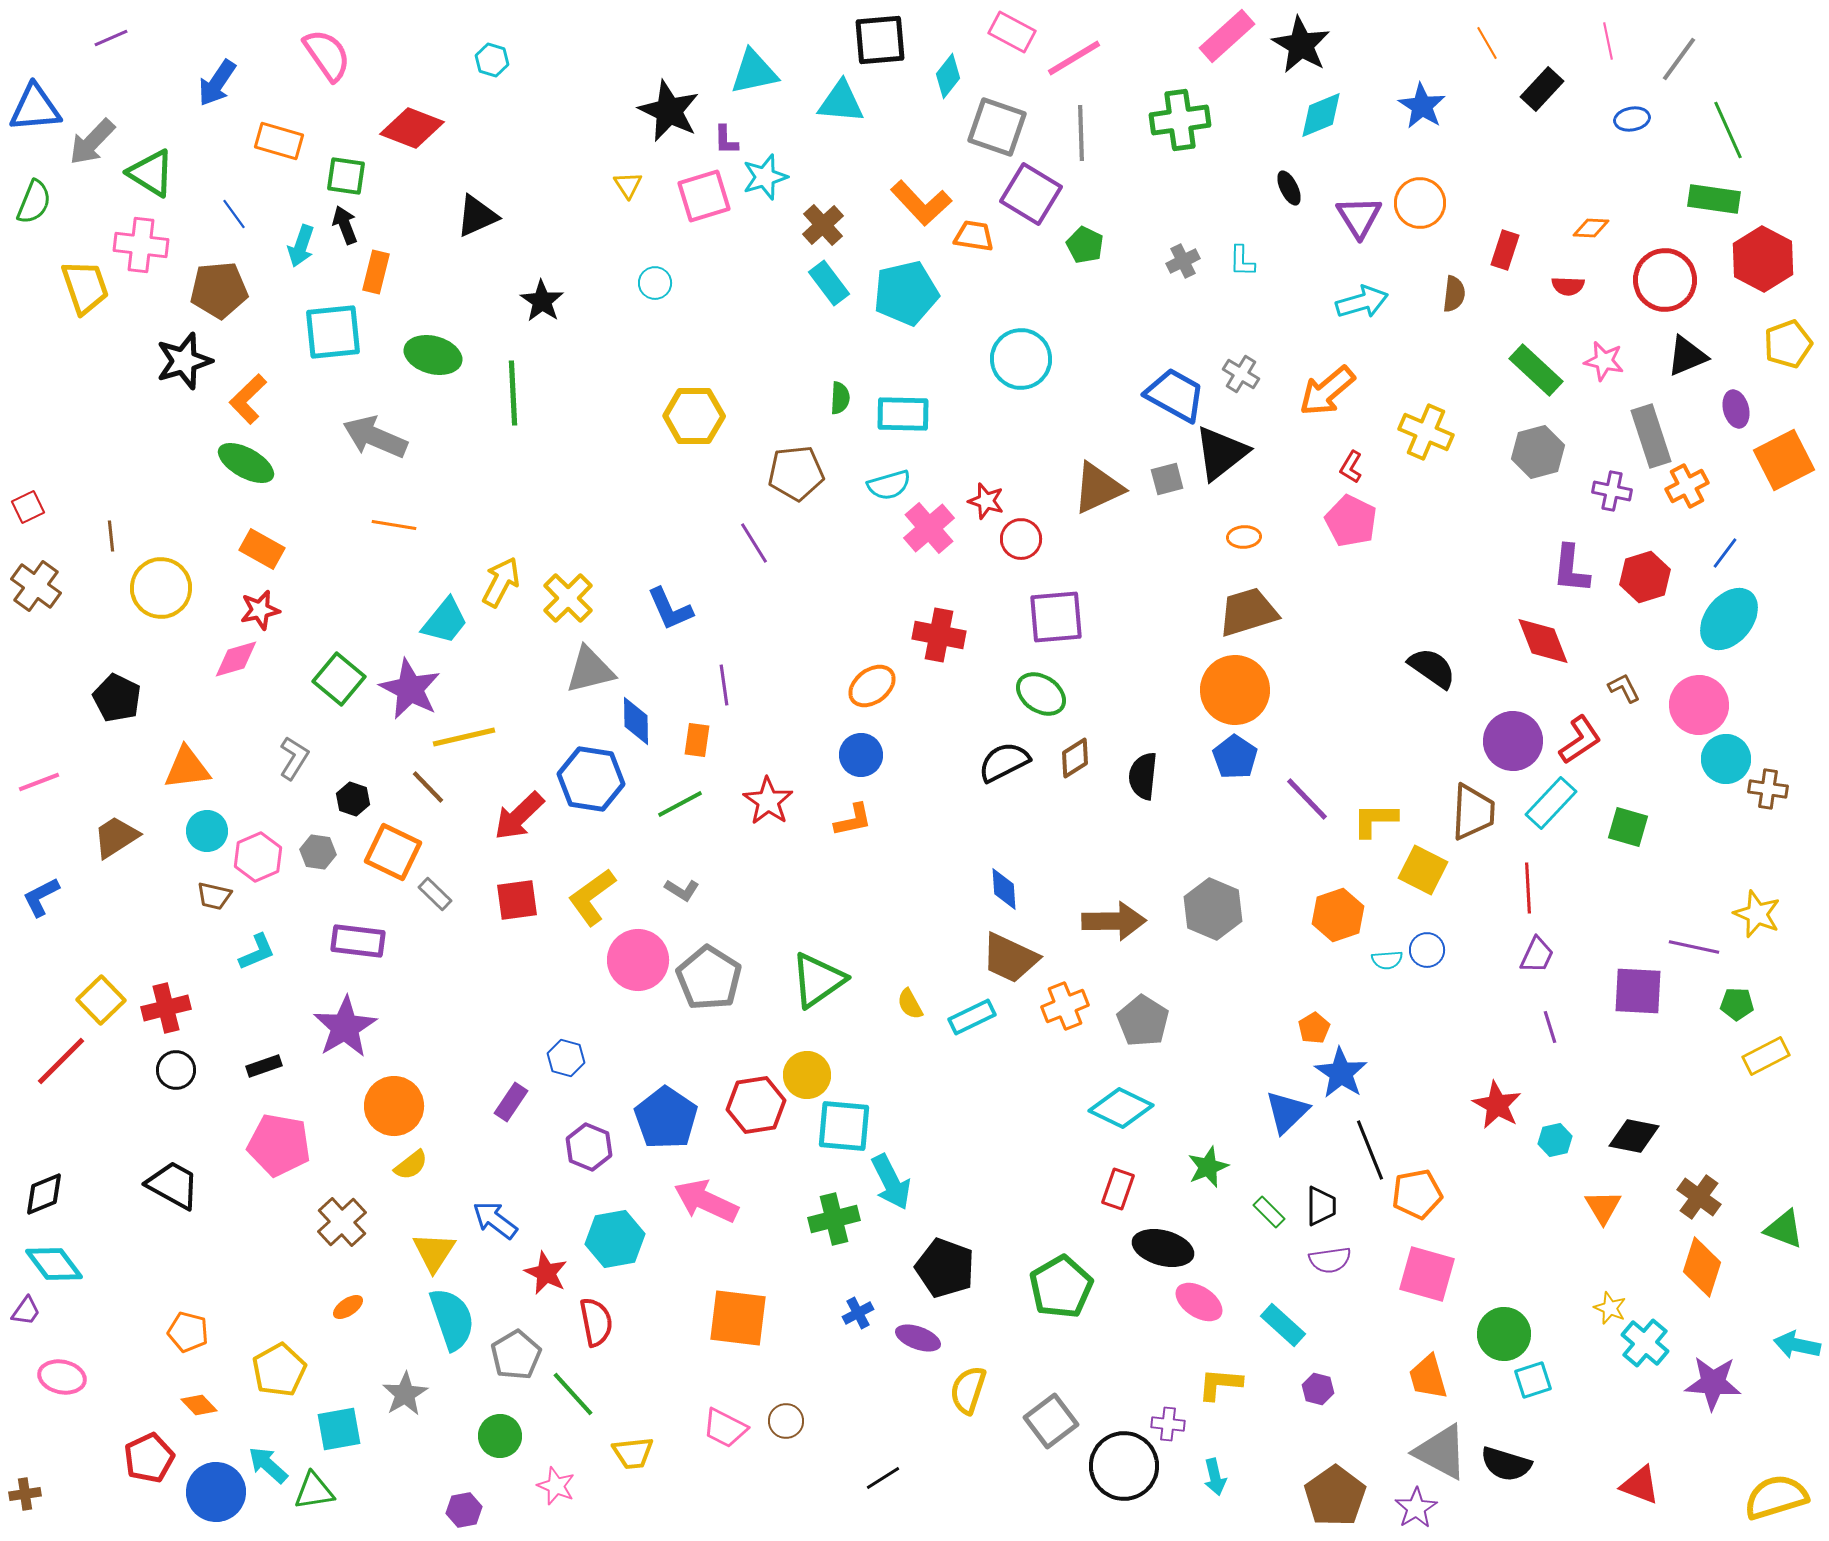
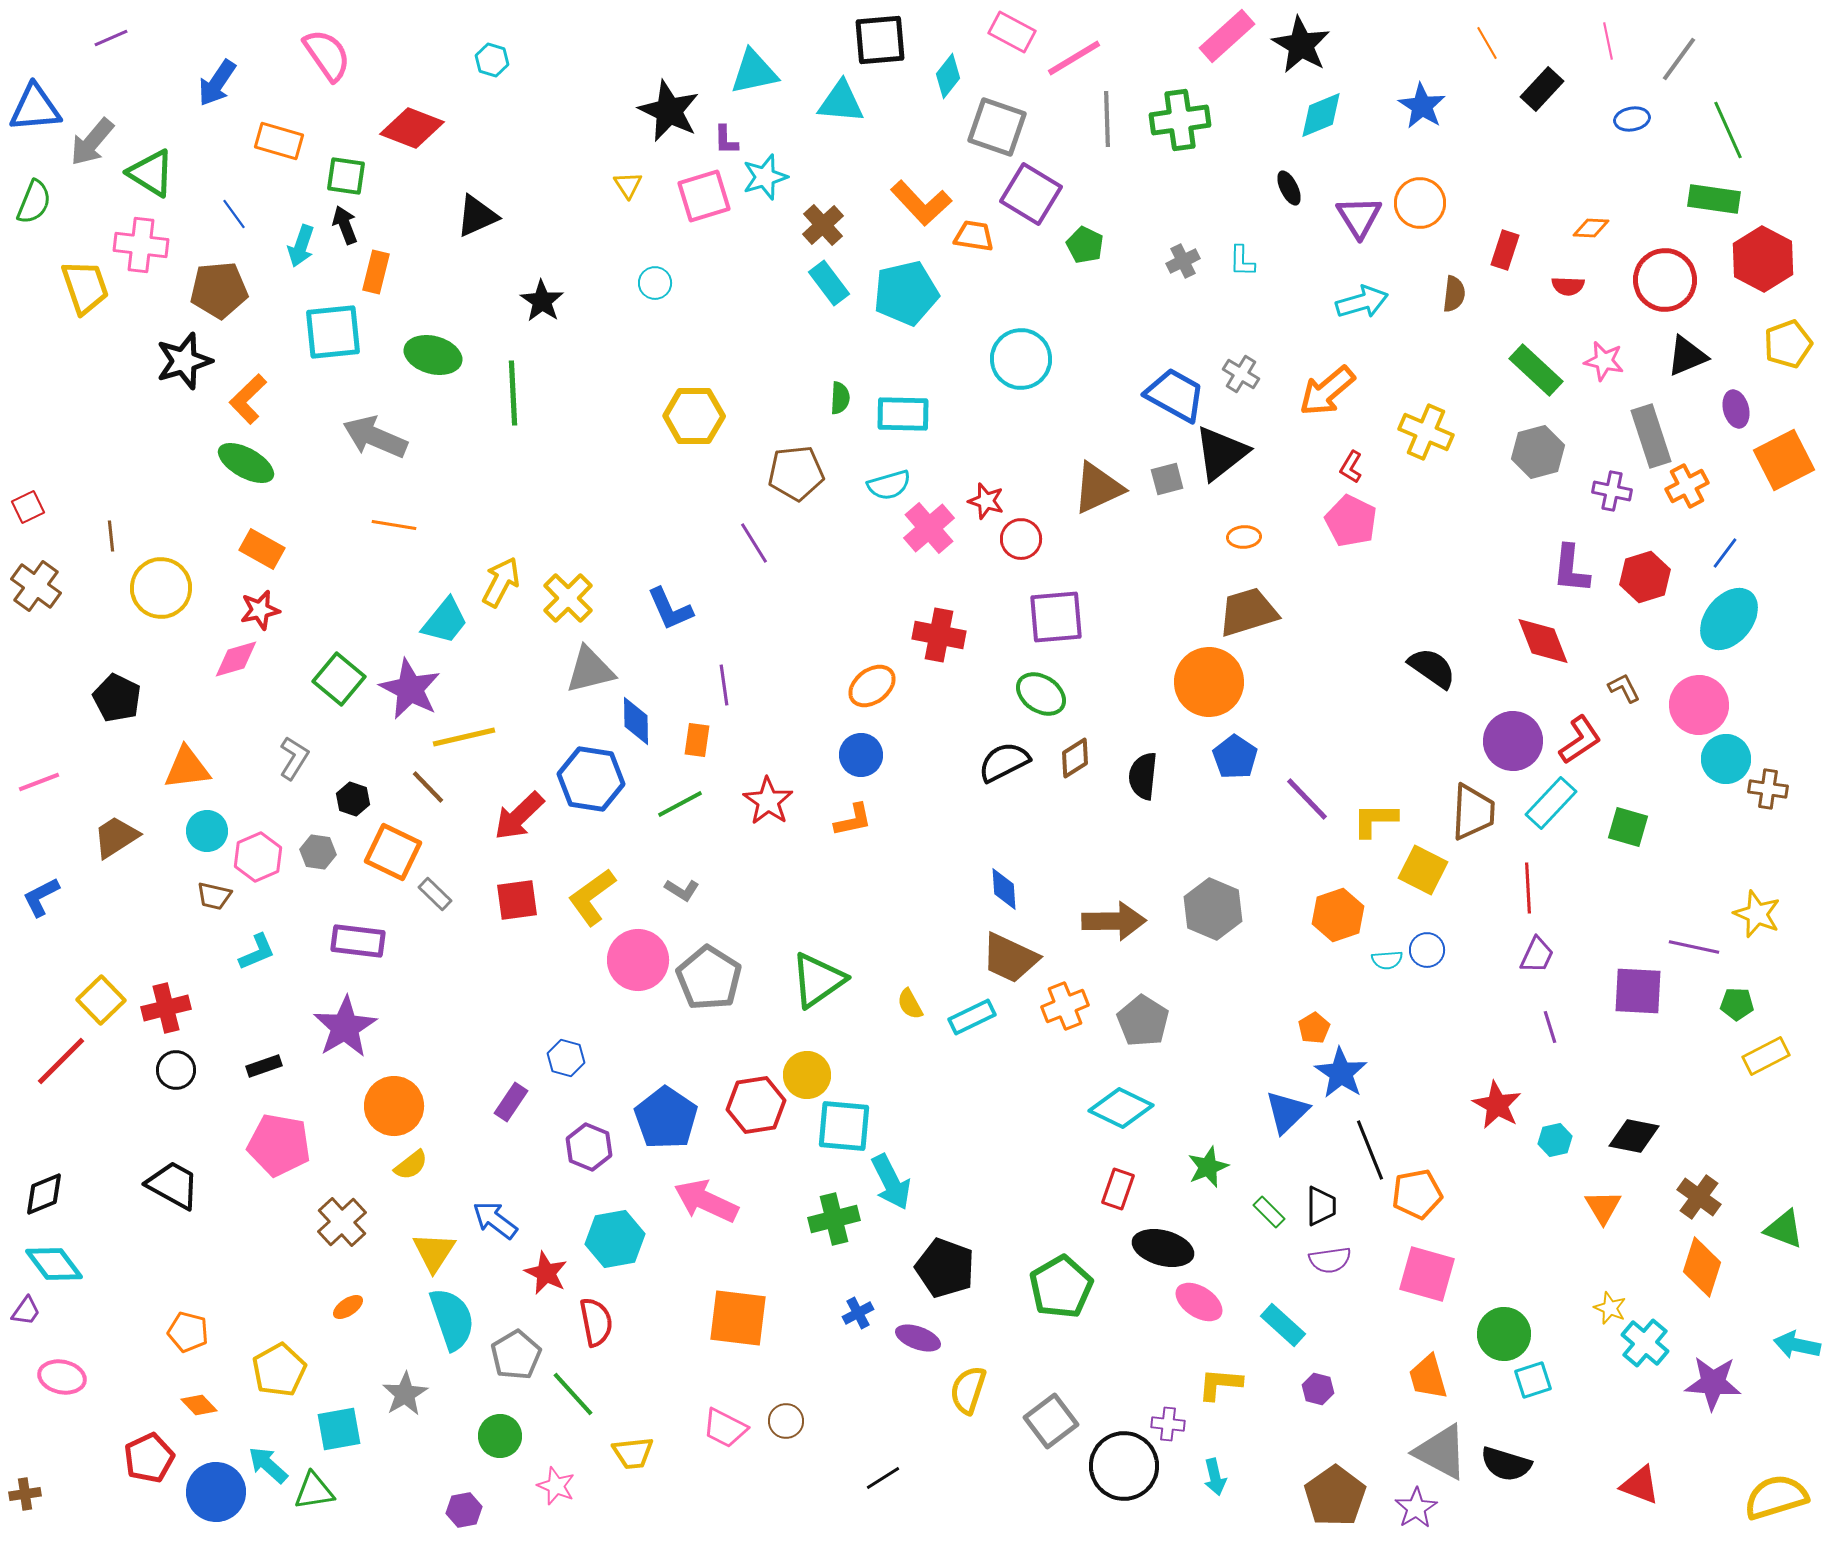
gray line at (1081, 133): moved 26 px right, 14 px up
gray arrow at (92, 142): rotated 4 degrees counterclockwise
orange circle at (1235, 690): moved 26 px left, 8 px up
